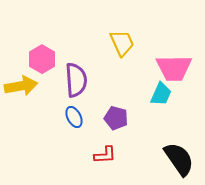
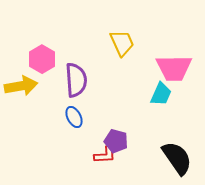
purple pentagon: moved 23 px down
black semicircle: moved 2 px left, 1 px up
